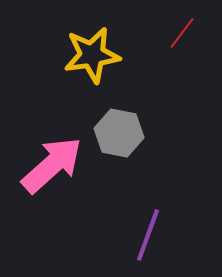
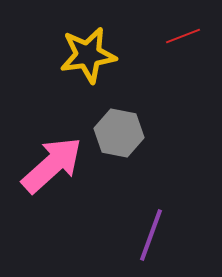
red line: moved 1 px right, 3 px down; rotated 32 degrees clockwise
yellow star: moved 4 px left
purple line: moved 3 px right
